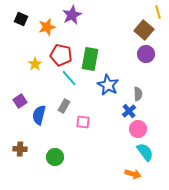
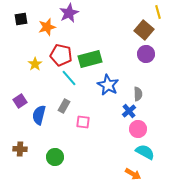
purple star: moved 3 px left, 2 px up
black square: rotated 32 degrees counterclockwise
green rectangle: rotated 65 degrees clockwise
cyan semicircle: rotated 24 degrees counterclockwise
orange arrow: rotated 14 degrees clockwise
